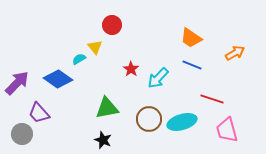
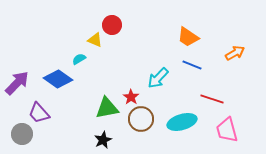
orange trapezoid: moved 3 px left, 1 px up
yellow triangle: moved 7 px up; rotated 28 degrees counterclockwise
red star: moved 28 px down
brown circle: moved 8 px left
black star: rotated 24 degrees clockwise
